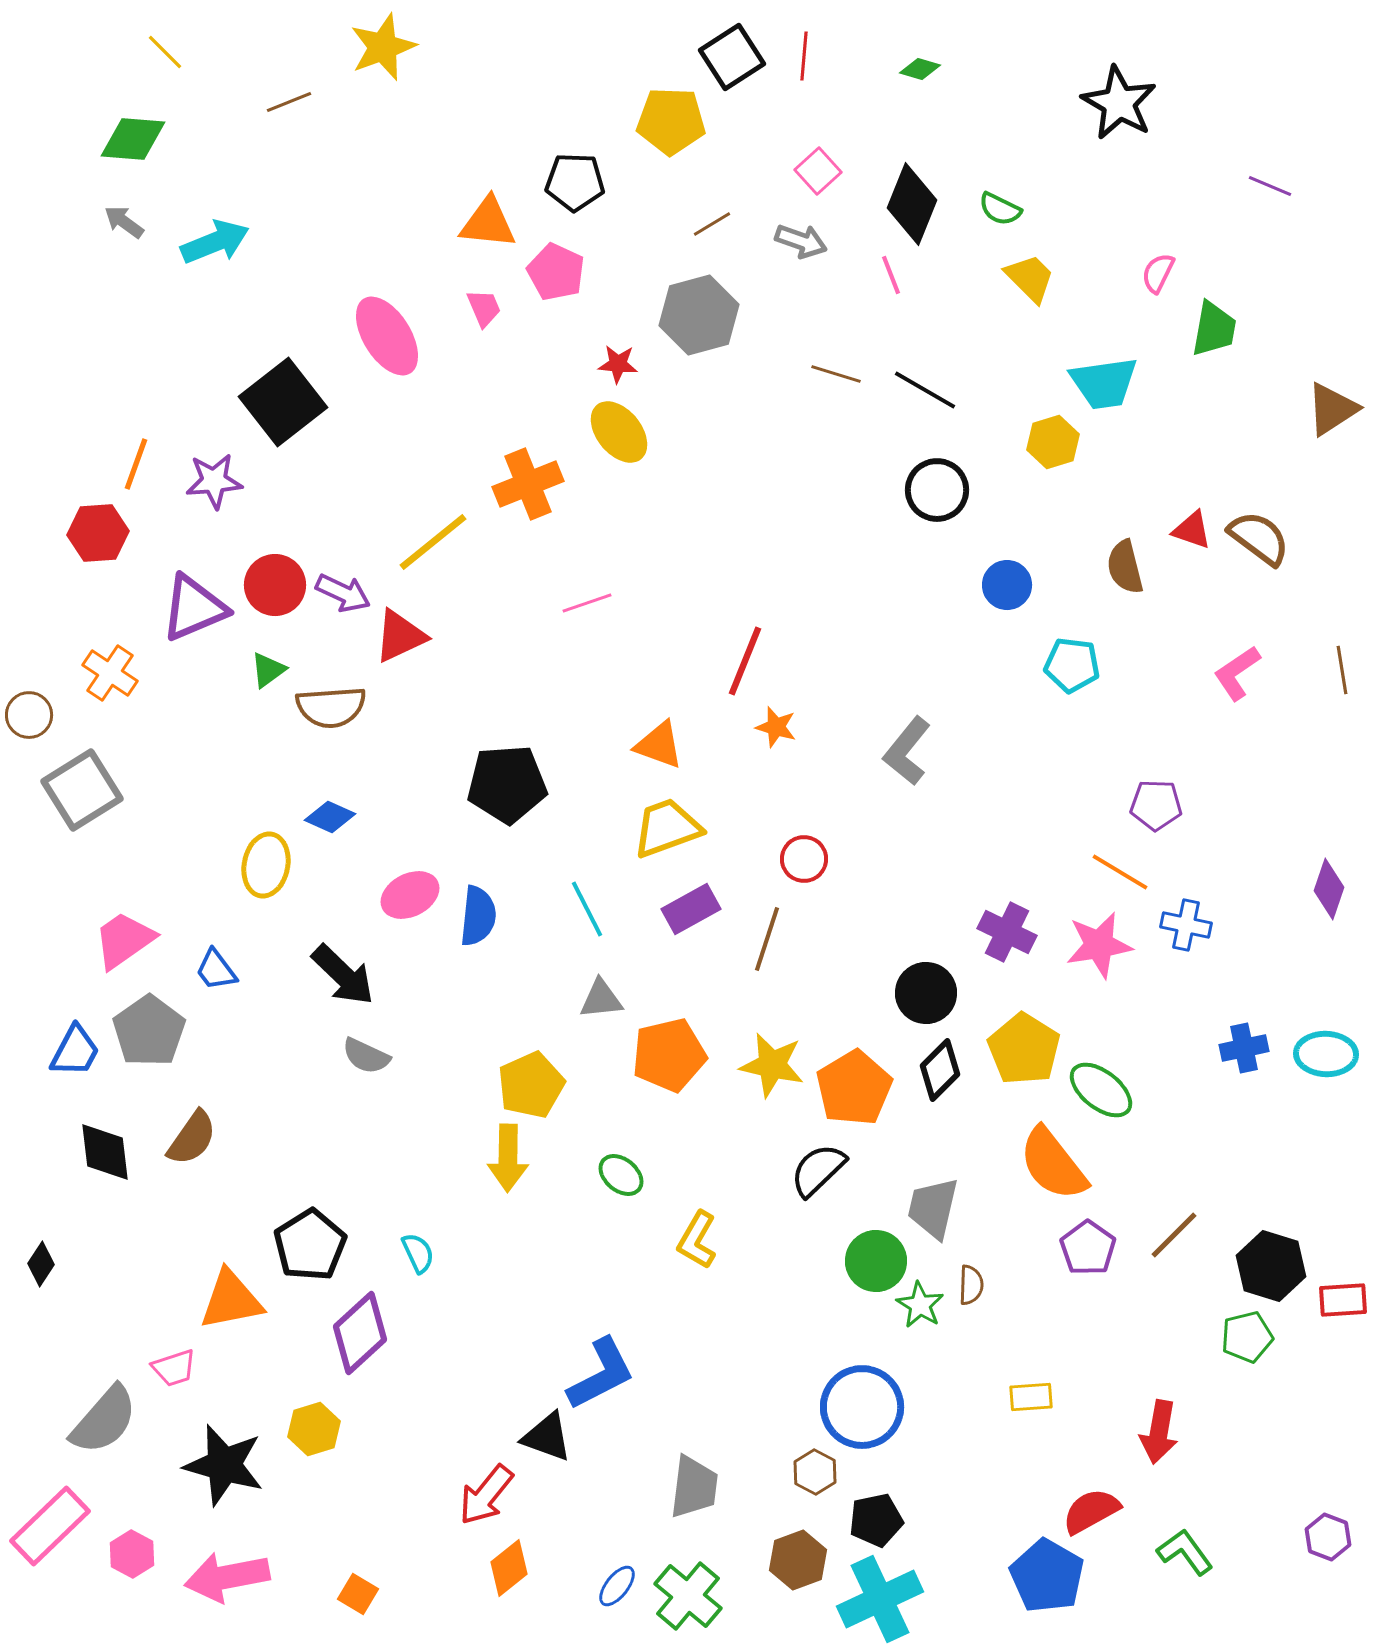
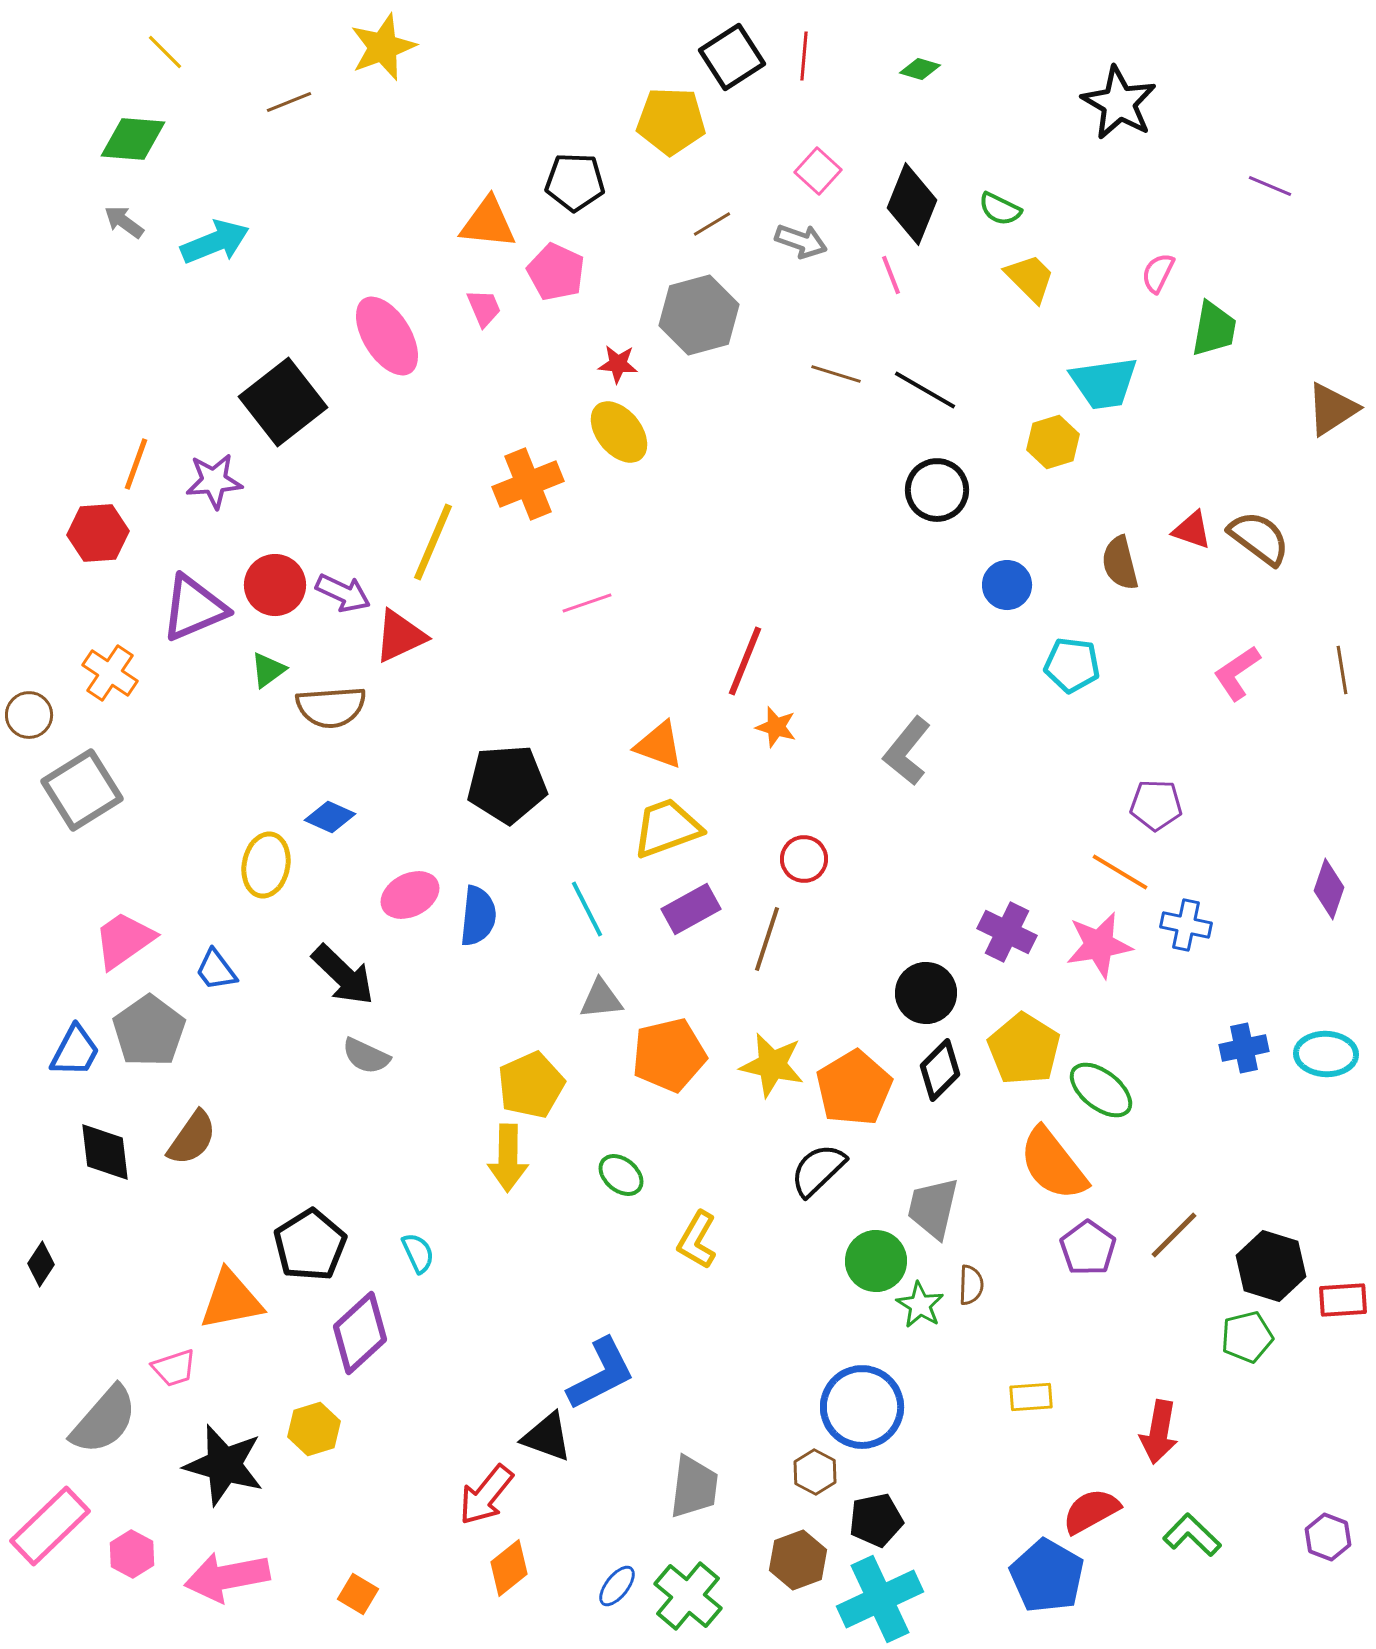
pink square at (818, 171): rotated 6 degrees counterclockwise
yellow line at (433, 542): rotated 28 degrees counterclockwise
brown semicircle at (1125, 567): moved 5 px left, 4 px up
green L-shape at (1185, 1552): moved 7 px right, 17 px up; rotated 10 degrees counterclockwise
